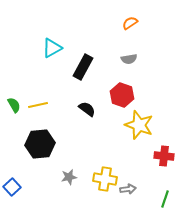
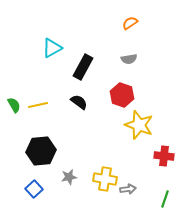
black semicircle: moved 8 px left, 7 px up
black hexagon: moved 1 px right, 7 px down
blue square: moved 22 px right, 2 px down
